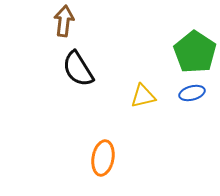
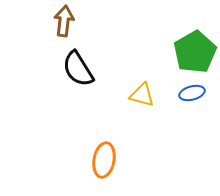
green pentagon: rotated 9 degrees clockwise
yellow triangle: moved 1 px left, 1 px up; rotated 28 degrees clockwise
orange ellipse: moved 1 px right, 2 px down
